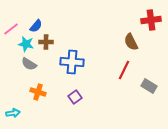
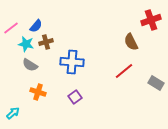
red cross: rotated 12 degrees counterclockwise
pink line: moved 1 px up
brown cross: rotated 16 degrees counterclockwise
gray semicircle: moved 1 px right, 1 px down
red line: moved 1 px down; rotated 24 degrees clockwise
gray rectangle: moved 7 px right, 3 px up
cyan arrow: rotated 32 degrees counterclockwise
